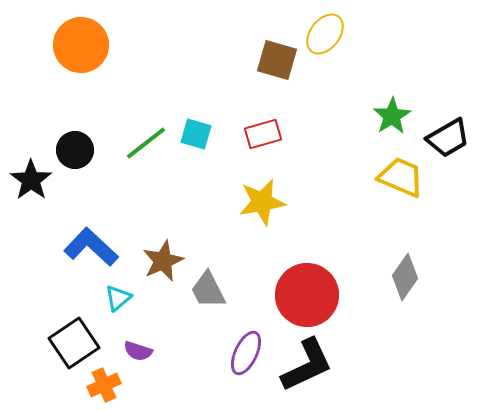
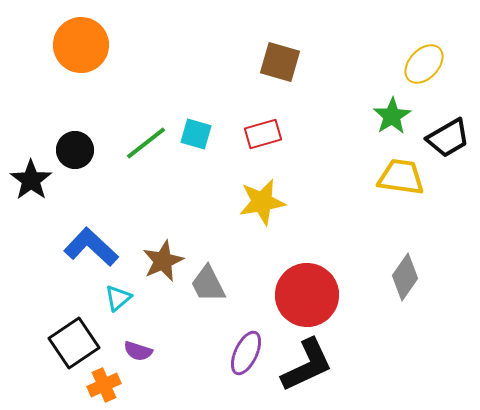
yellow ellipse: moved 99 px right, 30 px down; rotated 6 degrees clockwise
brown square: moved 3 px right, 2 px down
yellow trapezoid: rotated 15 degrees counterclockwise
gray trapezoid: moved 6 px up
